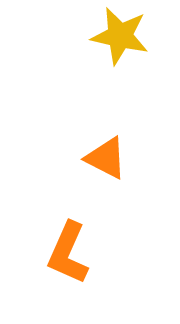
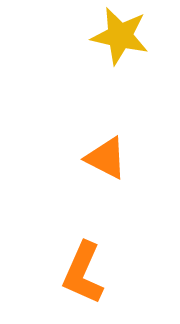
orange L-shape: moved 15 px right, 20 px down
